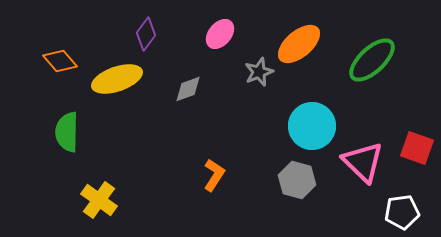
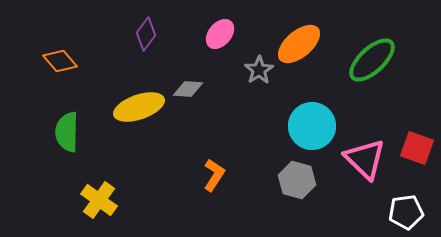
gray star: moved 2 px up; rotated 12 degrees counterclockwise
yellow ellipse: moved 22 px right, 28 px down
gray diamond: rotated 24 degrees clockwise
pink triangle: moved 2 px right, 3 px up
white pentagon: moved 4 px right
